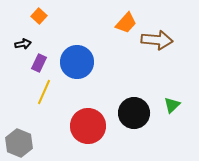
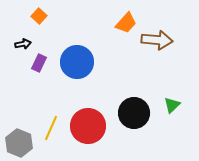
yellow line: moved 7 px right, 36 px down
